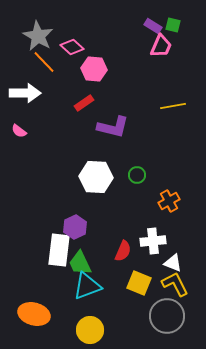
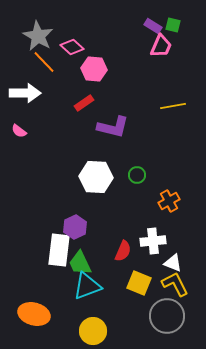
yellow circle: moved 3 px right, 1 px down
